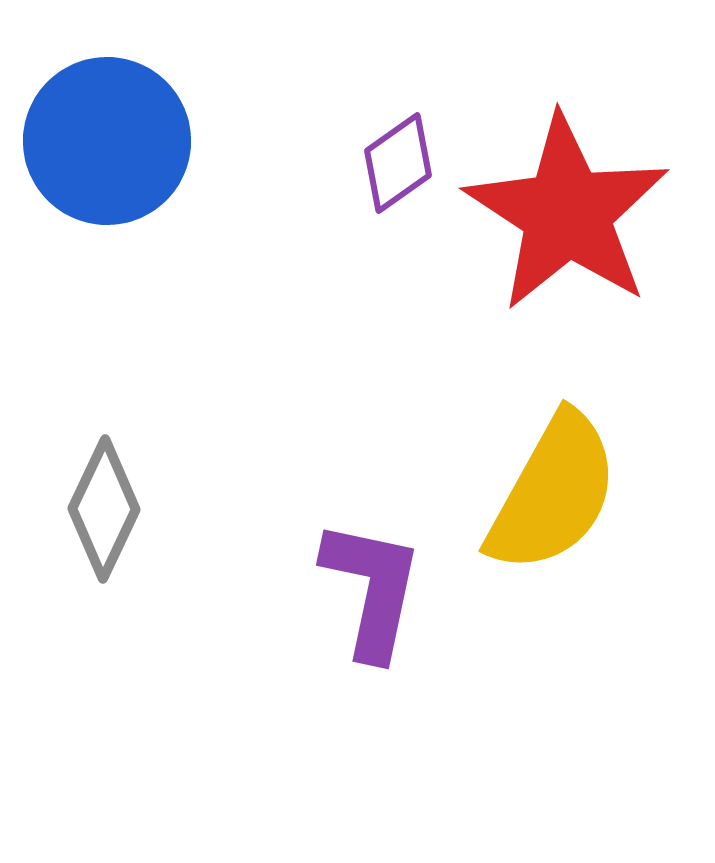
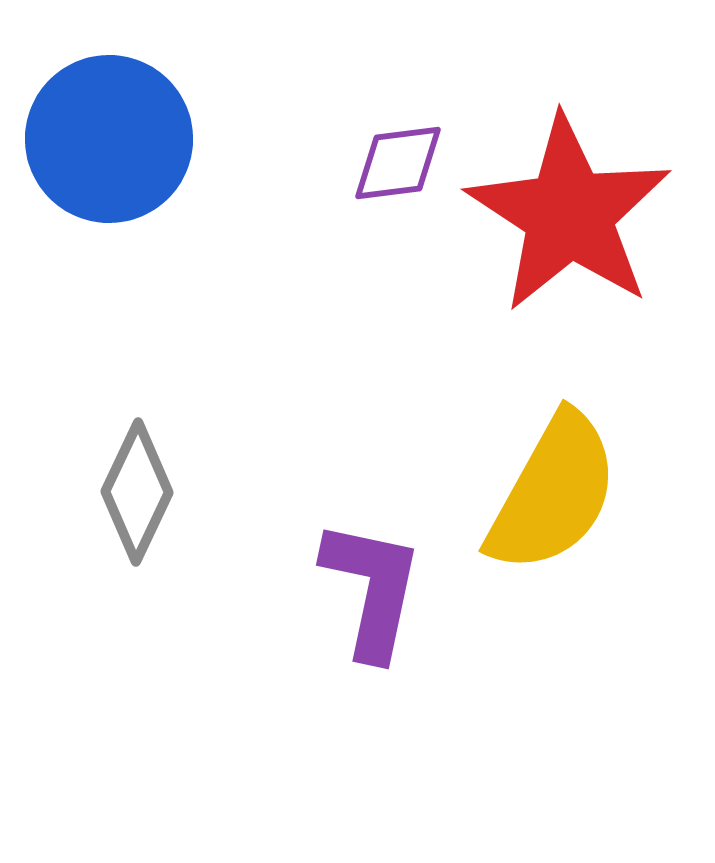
blue circle: moved 2 px right, 2 px up
purple diamond: rotated 28 degrees clockwise
red star: moved 2 px right, 1 px down
gray diamond: moved 33 px right, 17 px up
